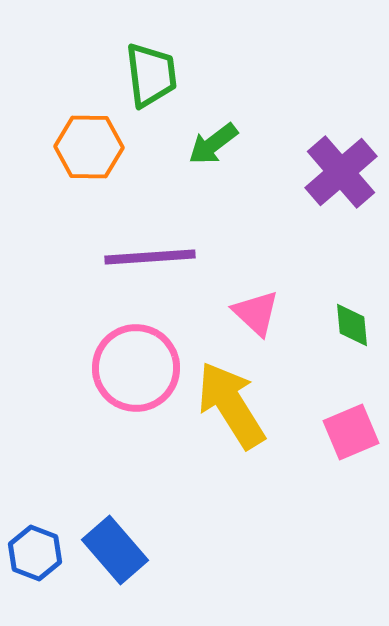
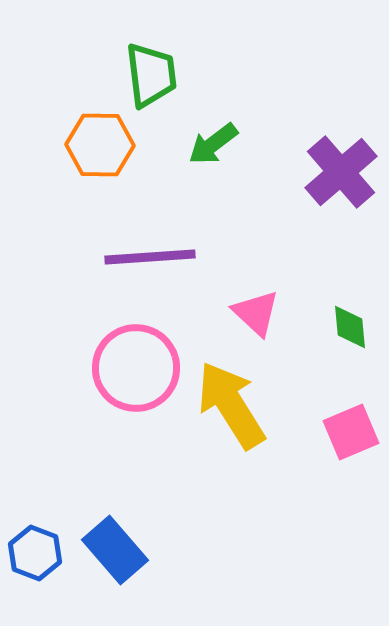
orange hexagon: moved 11 px right, 2 px up
green diamond: moved 2 px left, 2 px down
